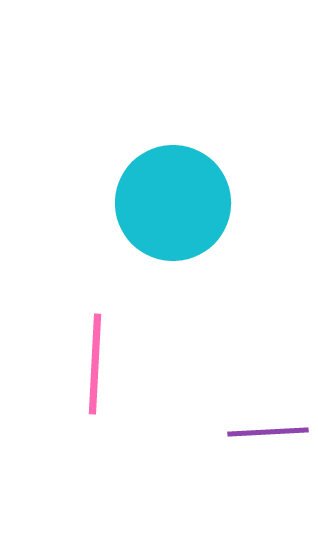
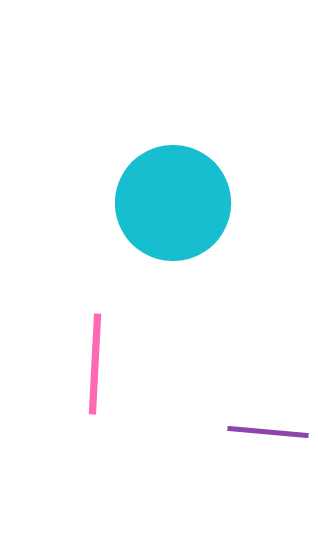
purple line: rotated 8 degrees clockwise
